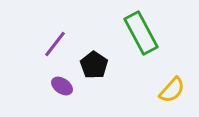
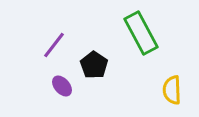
purple line: moved 1 px left, 1 px down
purple ellipse: rotated 15 degrees clockwise
yellow semicircle: rotated 136 degrees clockwise
